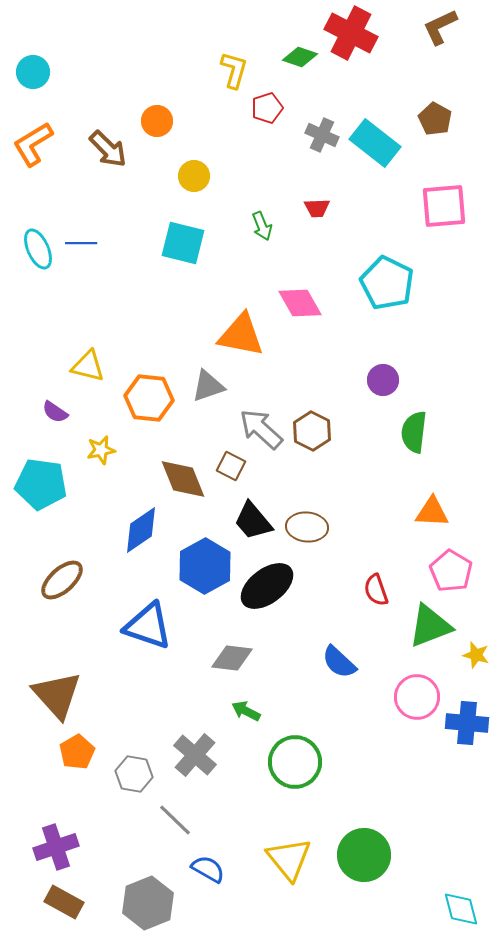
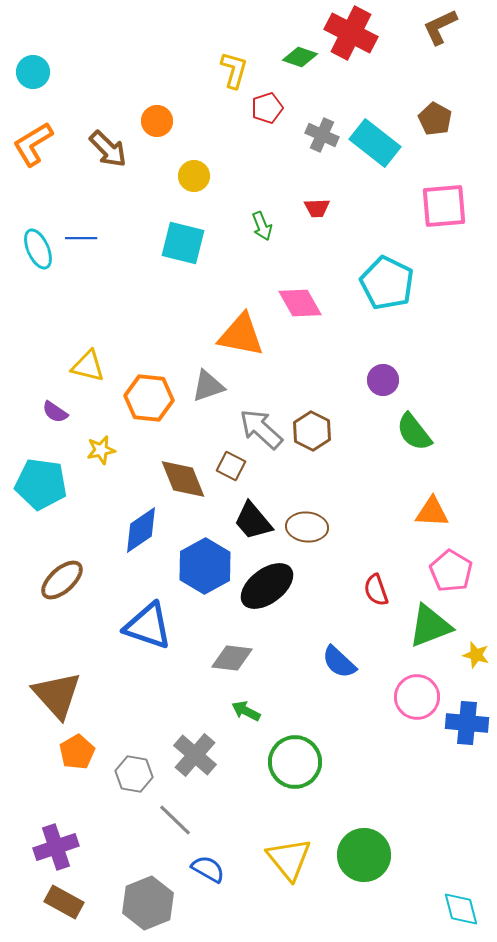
blue line at (81, 243): moved 5 px up
green semicircle at (414, 432): rotated 45 degrees counterclockwise
